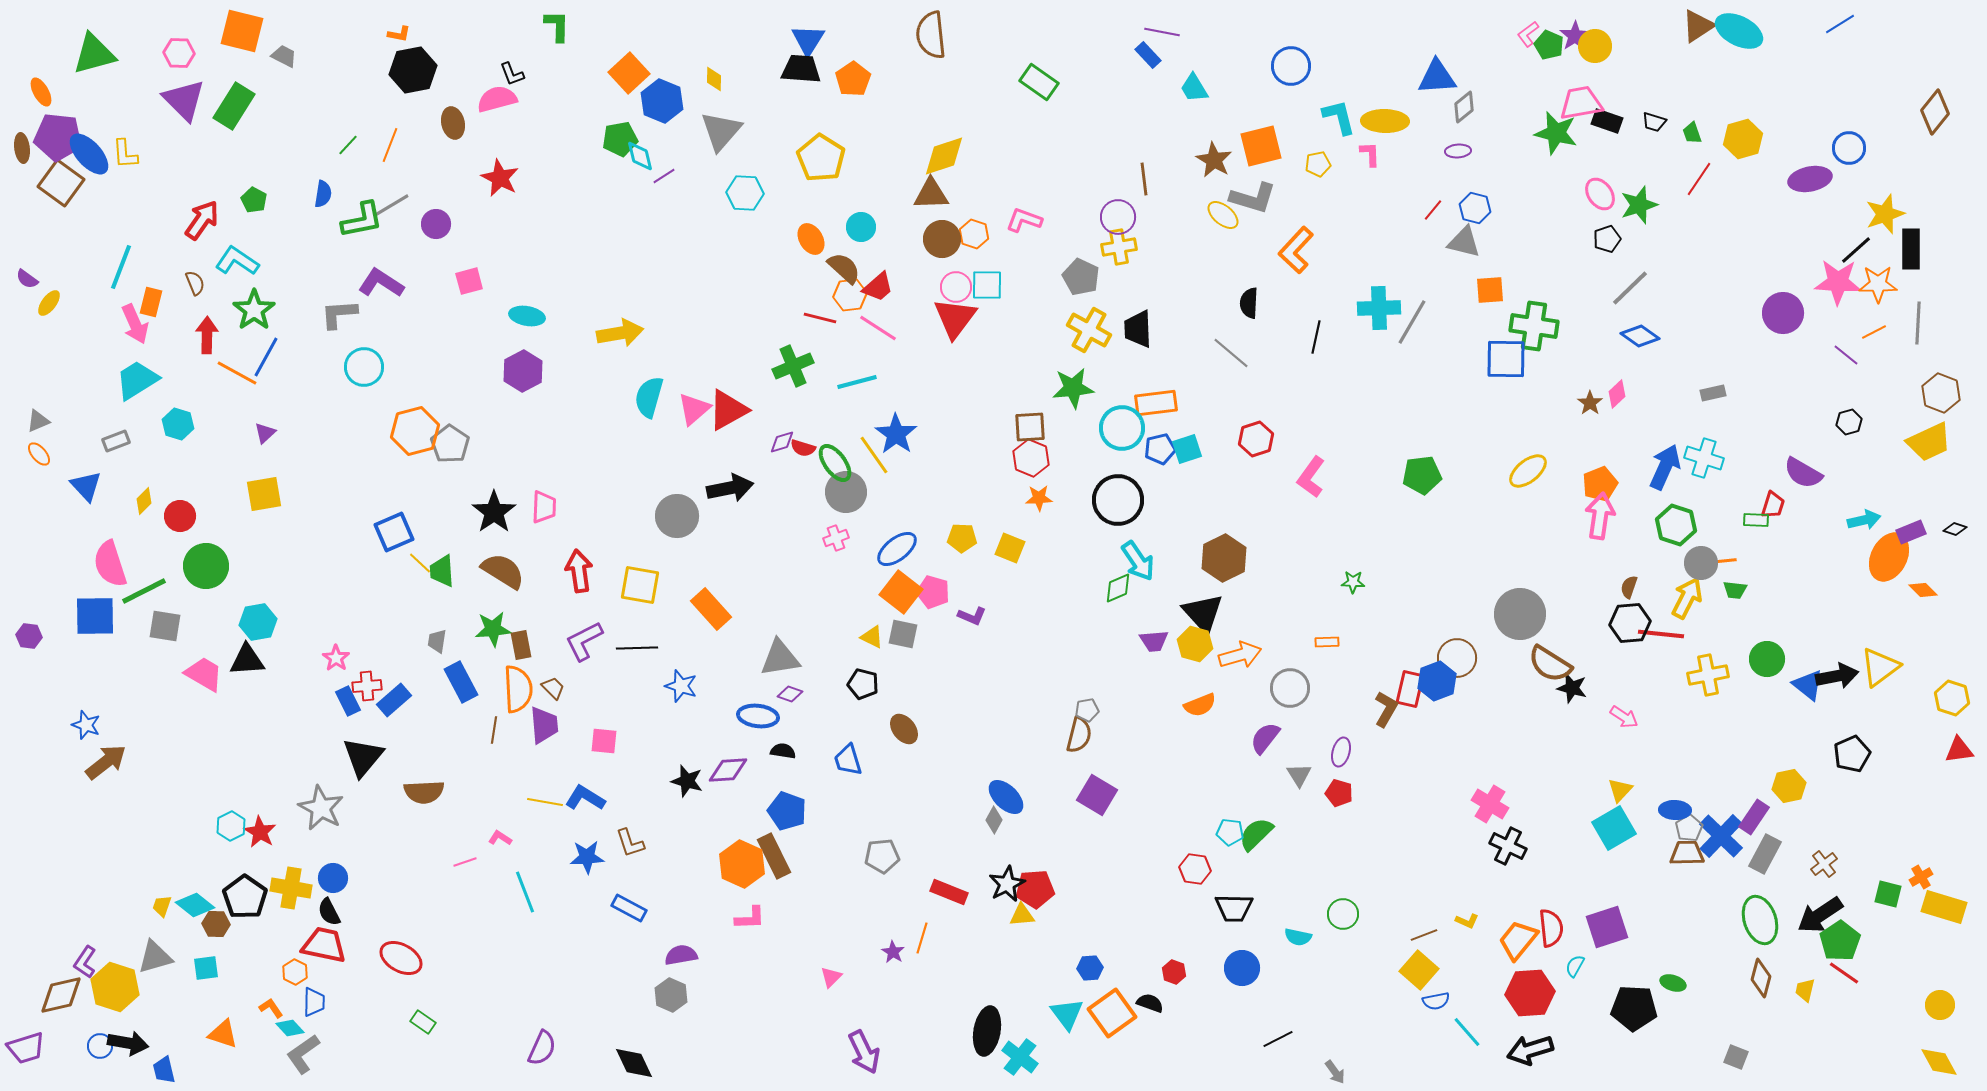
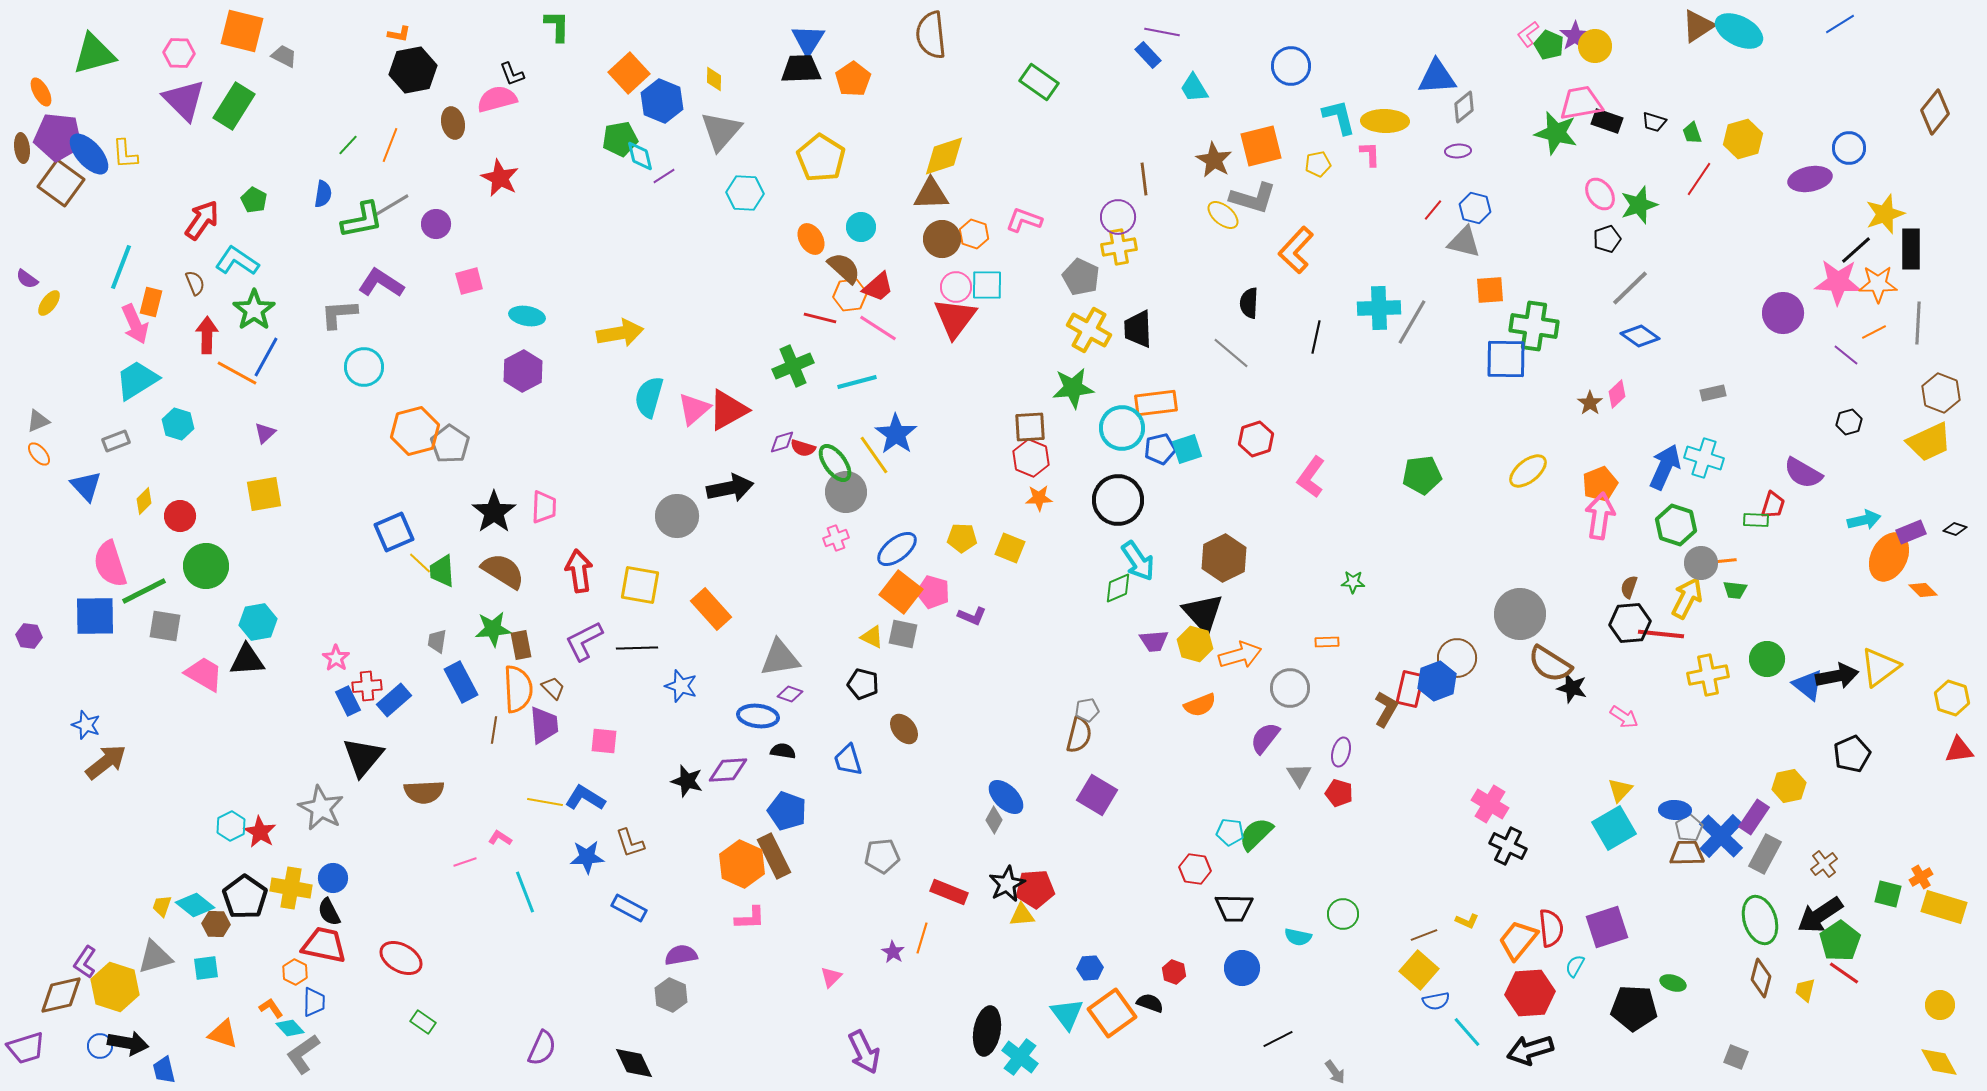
black trapezoid at (801, 69): rotated 6 degrees counterclockwise
